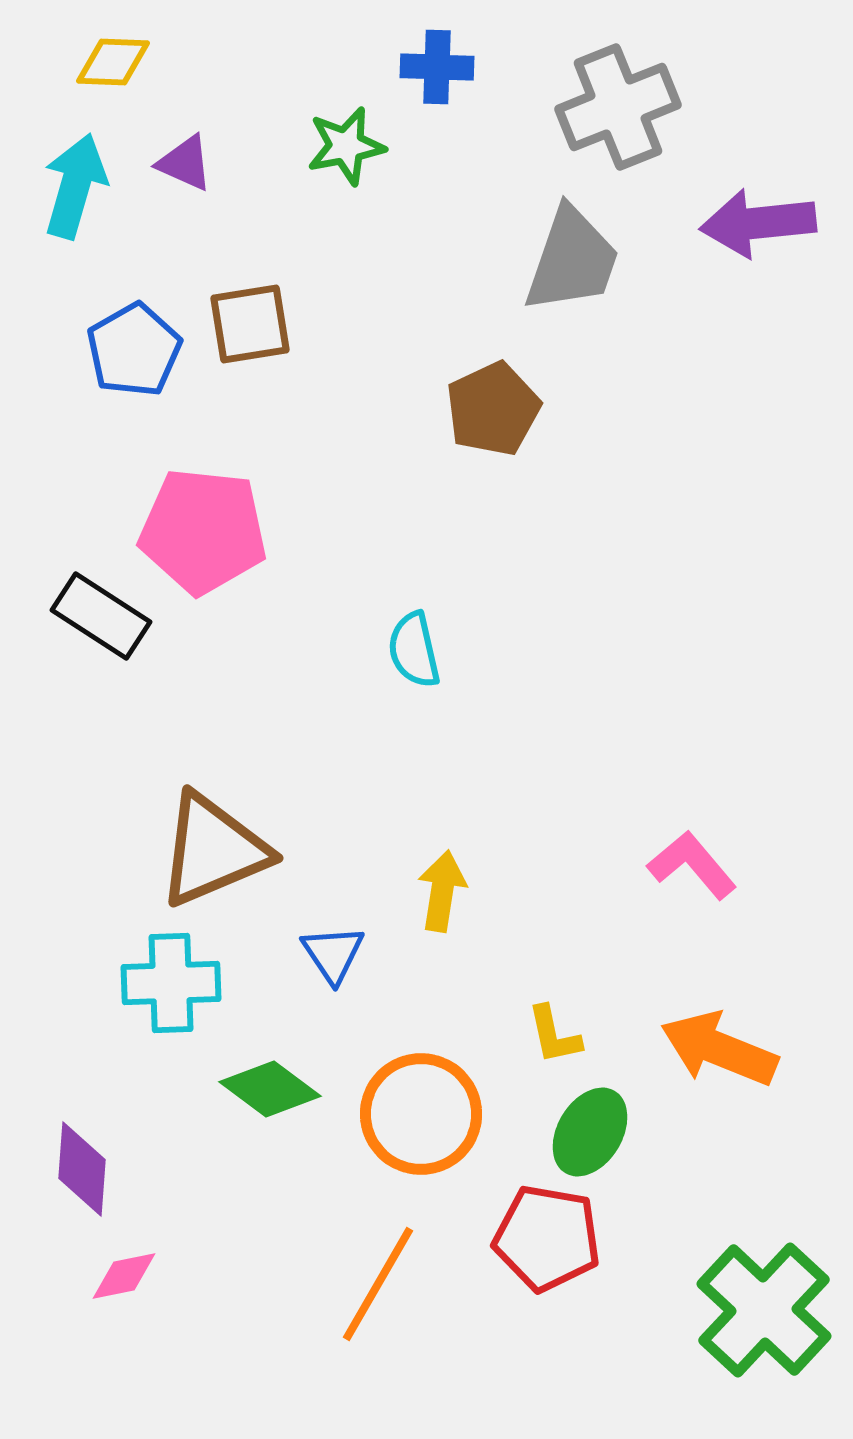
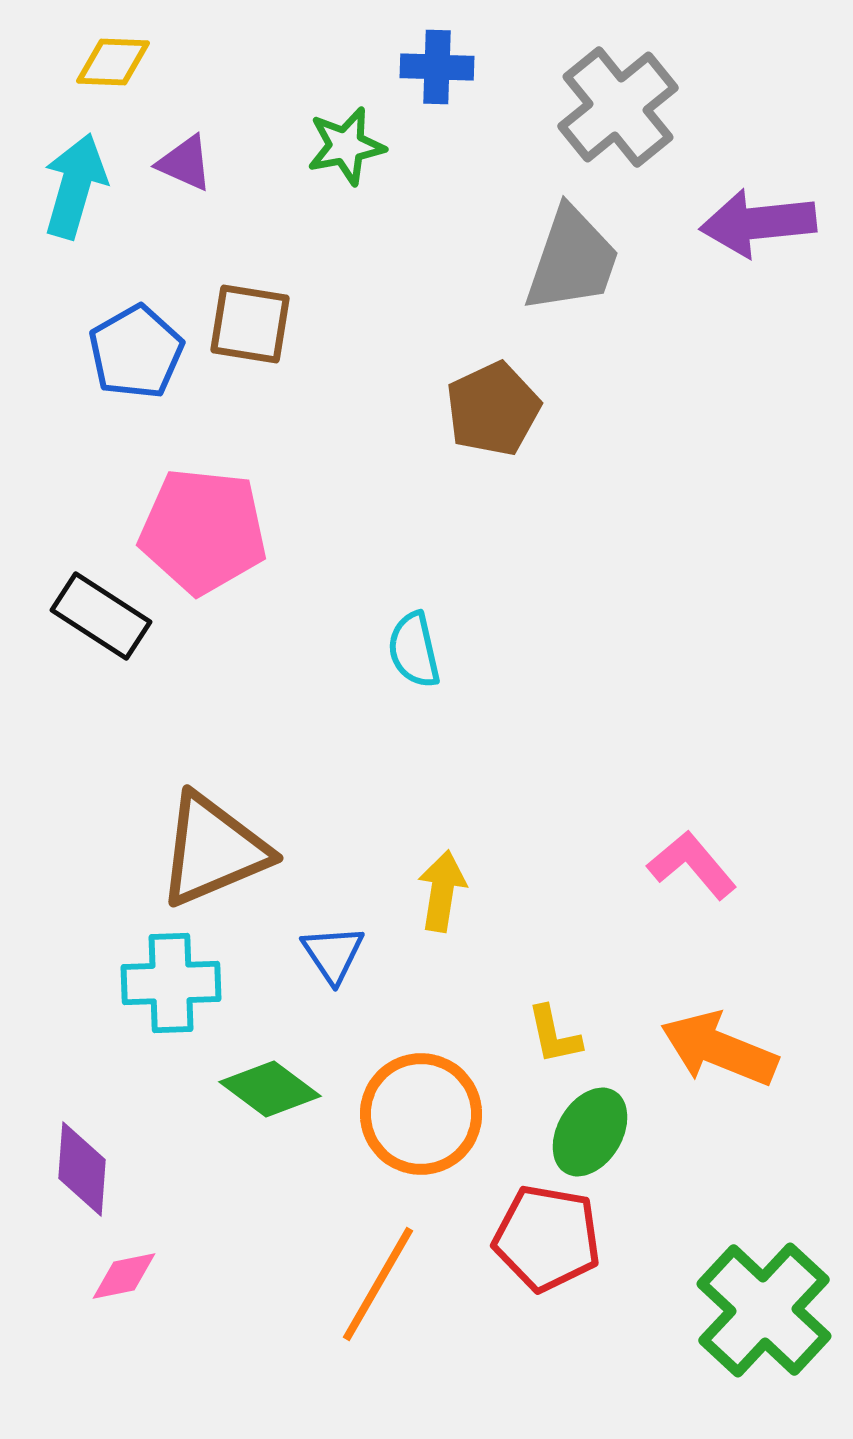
gray cross: rotated 17 degrees counterclockwise
brown square: rotated 18 degrees clockwise
blue pentagon: moved 2 px right, 2 px down
